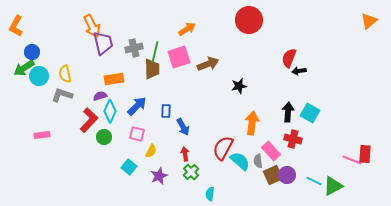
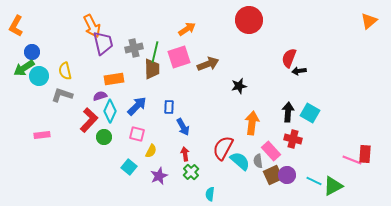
yellow semicircle at (65, 74): moved 3 px up
blue rectangle at (166, 111): moved 3 px right, 4 px up
